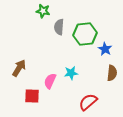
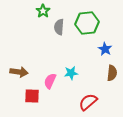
green star: rotated 24 degrees clockwise
green hexagon: moved 2 px right, 11 px up
brown arrow: moved 4 px down; rotated 66 degrees clockwise
